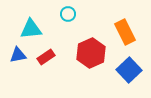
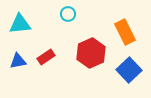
cyan triangle: moved 11 px left, 5 px up
blue triangle: moved 6 px down
